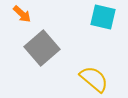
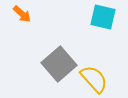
gray square: moved 17 px right, 16 px down
yellow semicircle: rotated 8 degrees clockwise
